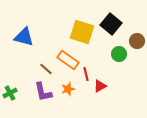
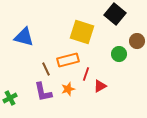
black square: moved 4 px right, 10 px up
orange rectangle: rotated 50 degrees counterclockwise
brown line: rotated 24 degrees clockwise
red line: rotated 32 degrees clockwise
green cross: moved 5 px down
